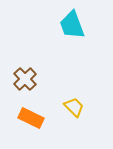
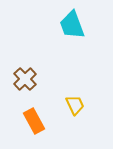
yellow trapezoid: moved 1 px right, 2 px up; rotated 20 degrees clockwise
orange rectangle: moved 3 px right, 3 px down; rotated 35 degrees clockwise
